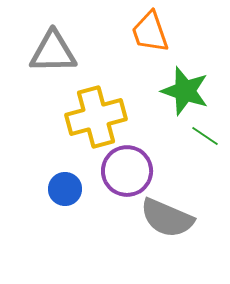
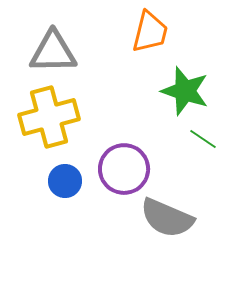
orange trapezoid: rotated 147 degrees counterclockwise
yellow cross: moved 47 px left
green line: moved 2 px left, 3 px down
purple circle: moved 3 px left, 2 px up
blue circle: moved 8 px up
